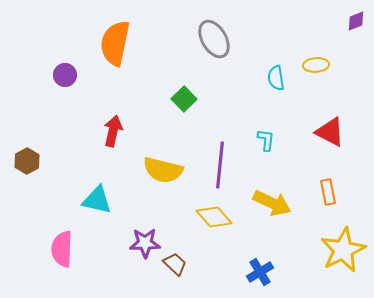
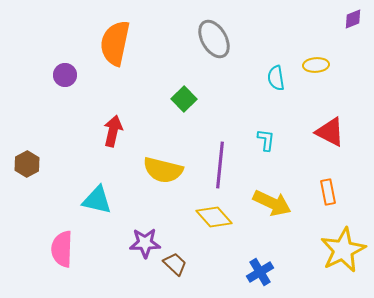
purple diamond: moved 3 px left, 2 px up
brown hexagon: moved 3 px down
